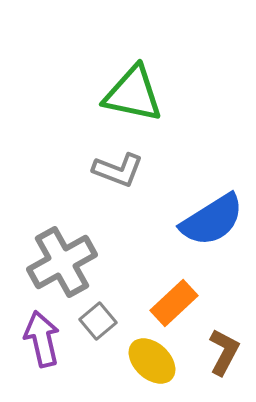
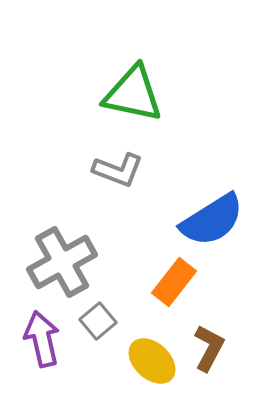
orange rectangle: moved 21 px up; rotated 9 degrees counterclockwise
brown L-shape: moved 15 px left, 4 px up
